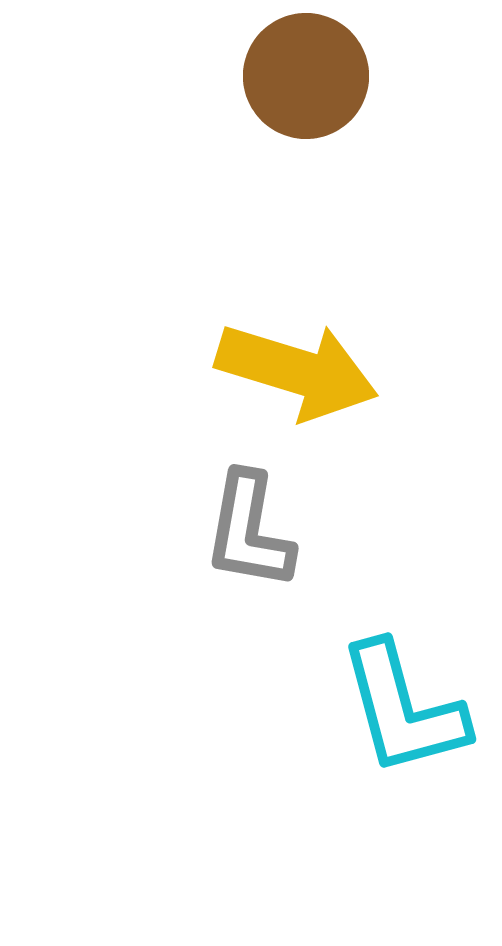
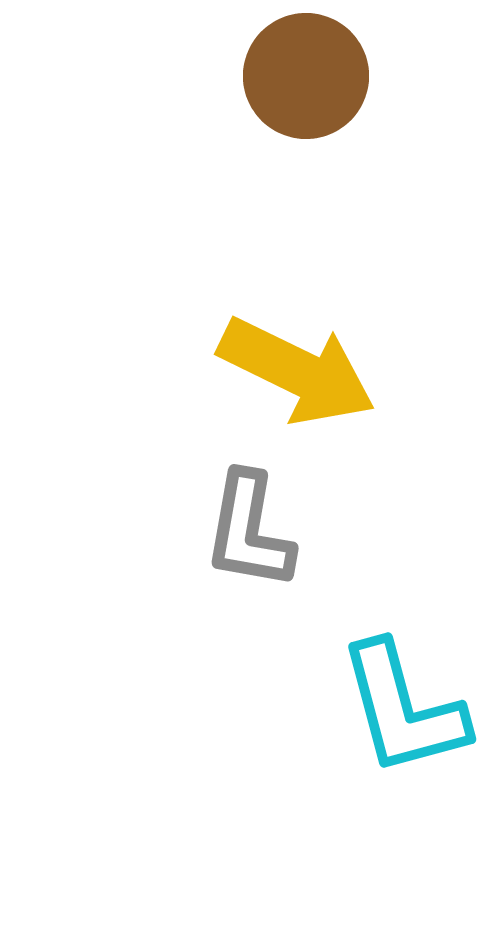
yellow arrow: rotated 9 degrees clockwise
